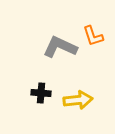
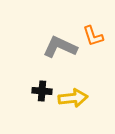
black cross: moved 1 px right, 2 px up
yellow arrow: moved 5 px left, 2 px up
